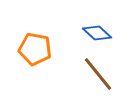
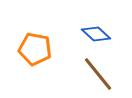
blue diamond: moved 1 px left, 1 px down
